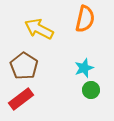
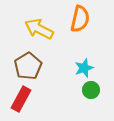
orange semicircle: moved 5 px left
brown pentagon: moved 4 px right; rotated 8 degrees clockwise
red rectangle: rotated 25 degrees counterclockwise
